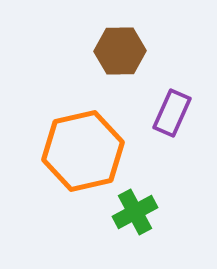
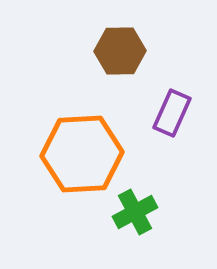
orange hexagon: moved 1 px left, 3 px down; rotated 10 degrees clockwise
